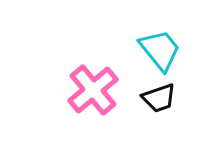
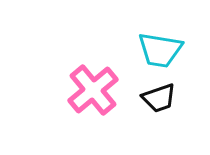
cyan trapezoid: rotated 138 degrees clockwise
